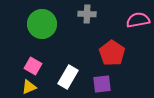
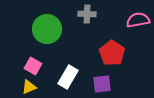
green circle: moved 5 px right, 5 px down
